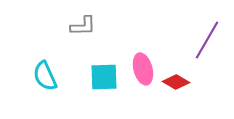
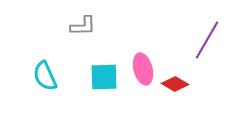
red diamond: moved 1 px left, 2 px down
